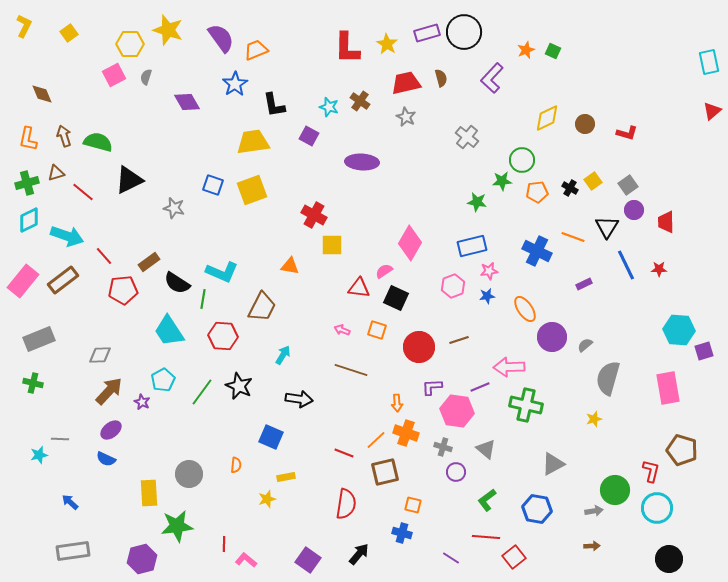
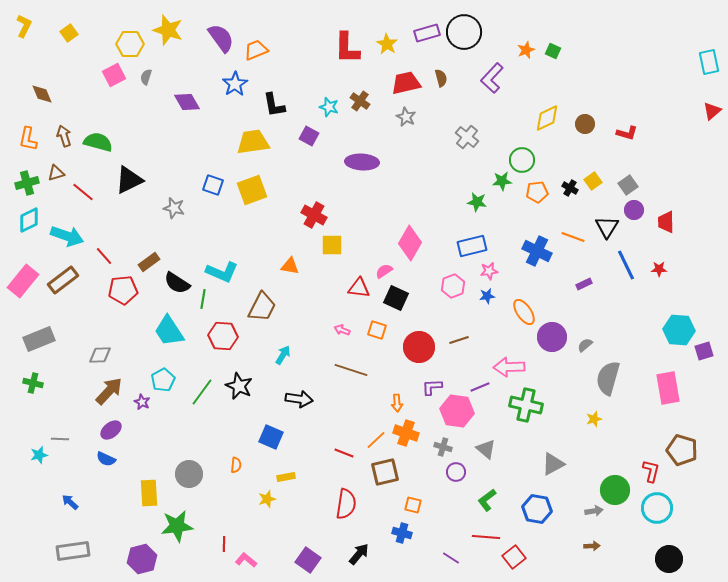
orange ellipse at (525, 309): moved 1 px left, 3 px down
